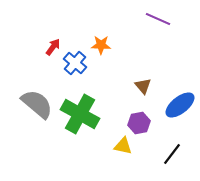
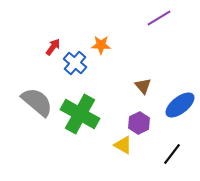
purple line: moved 1 px right, 1 px up; rotated 55 degrees counterclockwise
gray semicircle: moved 2 px up
purple hexagon: rotated 15 degrees counterclockwise
yellow triangle: moved 1 px up; rotated 18 degrees clockwise
